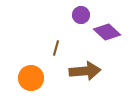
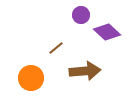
brown line: rotated 35 degrees clockwise
